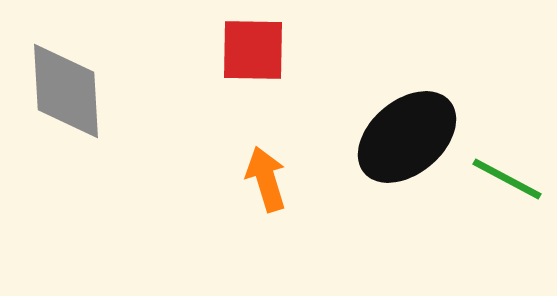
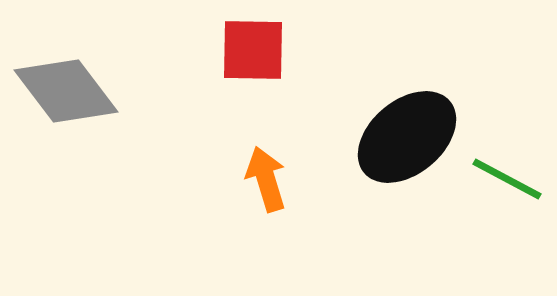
gray diamond: rotated 34 degrees counterclockwise
